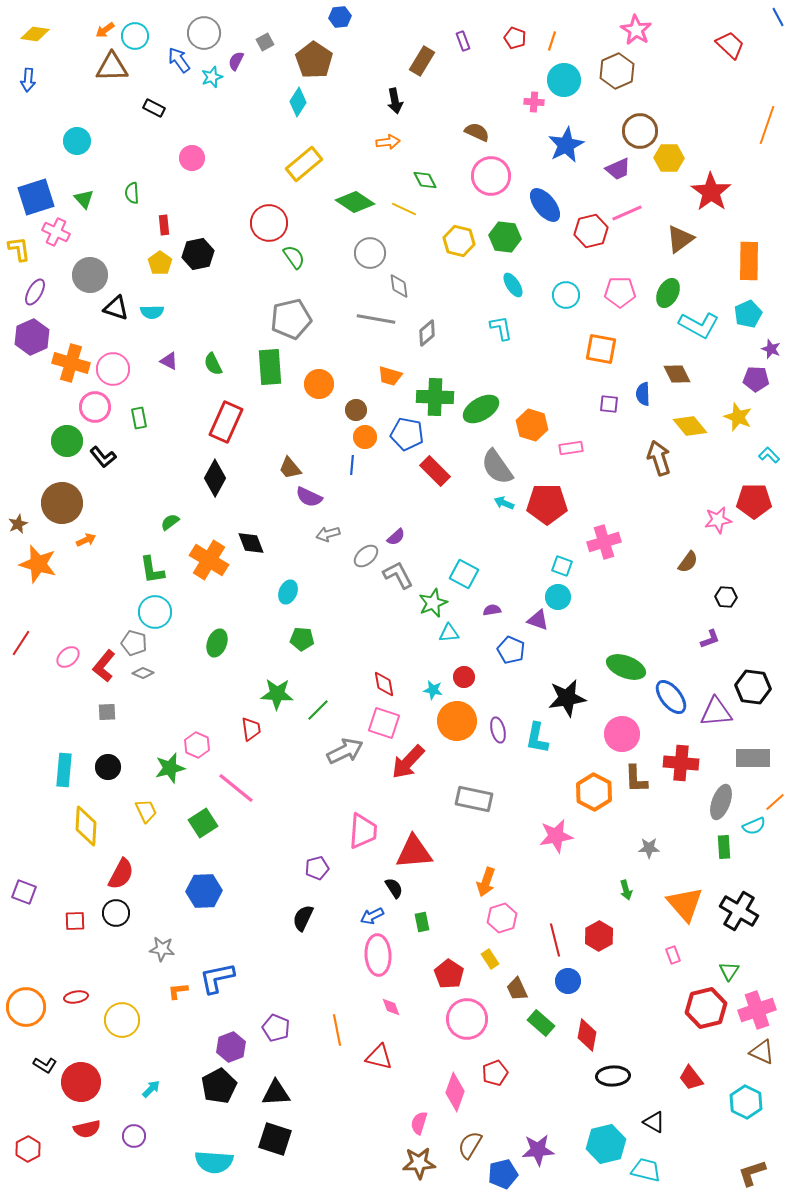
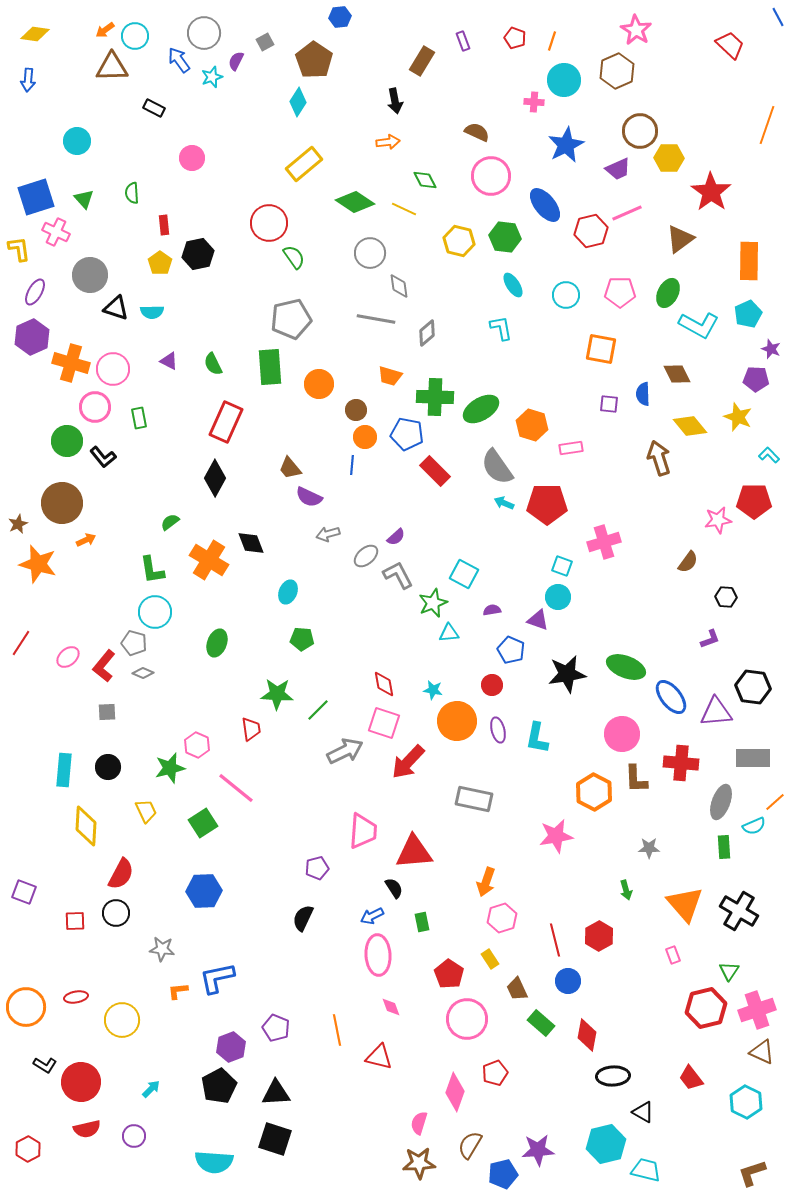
red circle at (464, 677): moved 28 px right, 8 px down
black star at (567, 698): moved 24 px up
black triangle at (654, 1122): moved 11 px left, 10 px up
